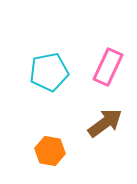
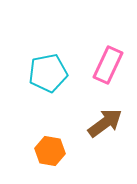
pink rectangle: moved 2 px up
cyan pentagon: moved 1 px left, 1 px down
